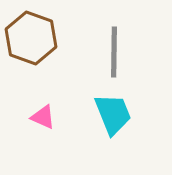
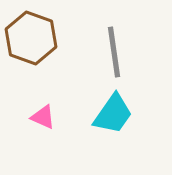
gray line: rotated 9 degrees counterclockwise
cyan trapezoid: rotated 57 degrees clockwise
